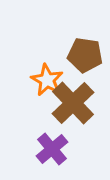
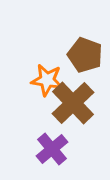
brown pentagon: rotated 12 degrees clockwise
orange star: rotated 20 degrees counterclockwise
